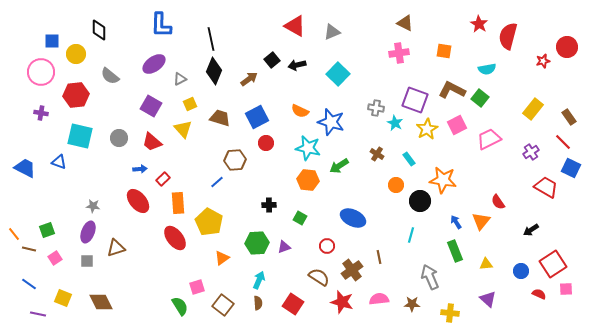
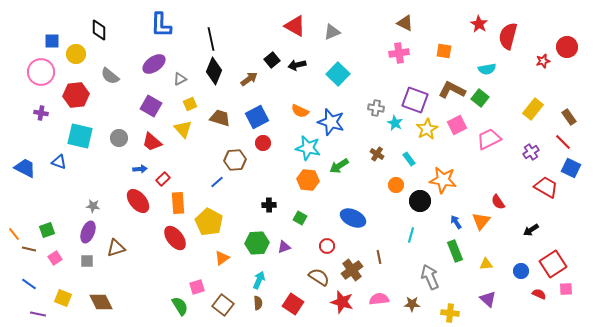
red circle at (266, 143): moved 3 px left
